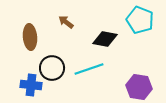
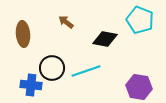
brown ellipse: moved 7 px left, 3 px up
cyan line: moved 3 px left, 2 px down
